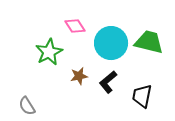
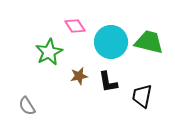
cyan circle: moved 1 px up
black L-shape: rotated 60 degrees counterclockwise
